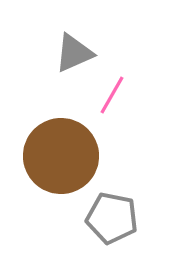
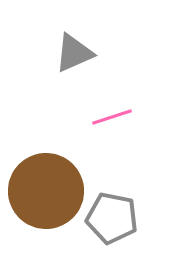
pink line: moved 22 px down; rotated 42 degrees clockwise
brown circle: moved 15 px left, 35 px down
